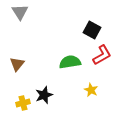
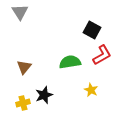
brown triangle: moved 7 px right, 3 px down
